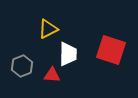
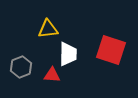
yellow triangle: rotated 20 degrees clockwise
gray hexagon: moved 1 px left, 1 px down
